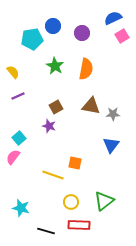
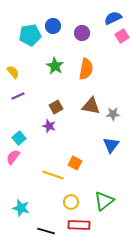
cyan pentagon: moved 2 px left, 4 px up
orange square: rotated 16 degrees clockwise
